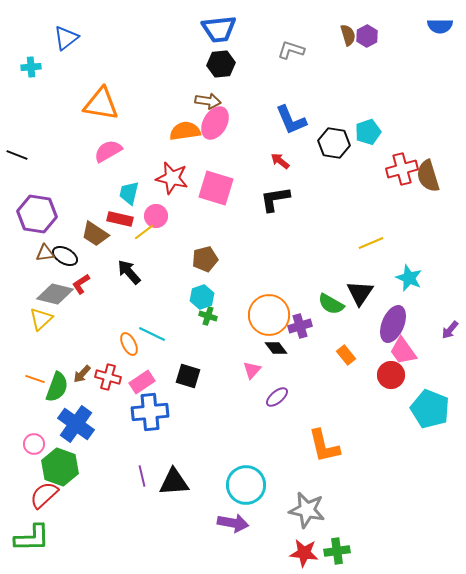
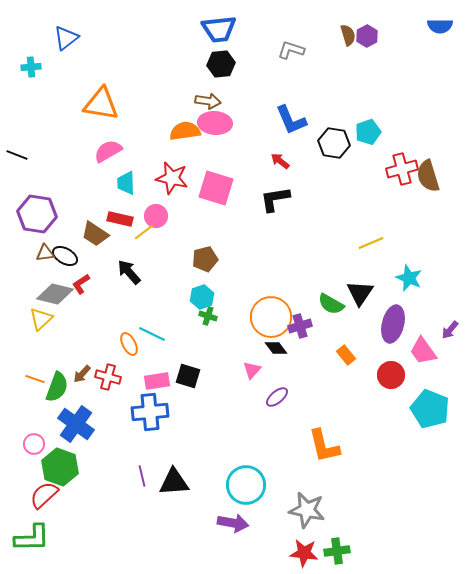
pink ellipse at (215, 123): rotated 64 degrees clockwise
cyan trapezoid at (129, 193): moved 3 px left, 10 px up; rotated 15 degrees counterclockwise
orange circle at (269, 315): moved 2 px right, 2 px down
purple ellipse at (393, 324): rotated 9 degrees counterclockwise
pink trapezoid at (403, 351): moved 20 px right
pink rectangle at (142, 382): moved 15 px right, 1 px up; rotated 25 degrees clockwise
